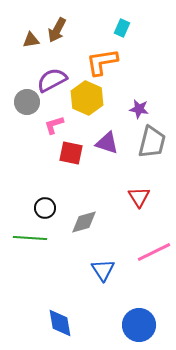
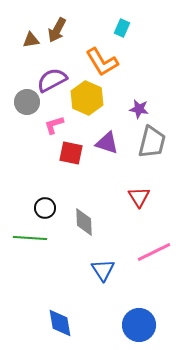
orange L-shape: rotated 112 degrees counterclockwise
gray diamond: rotated 76 degrees counterclockwise
